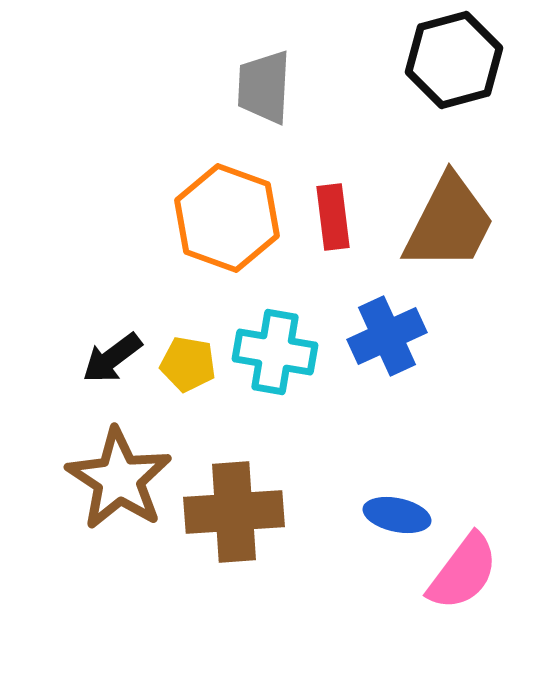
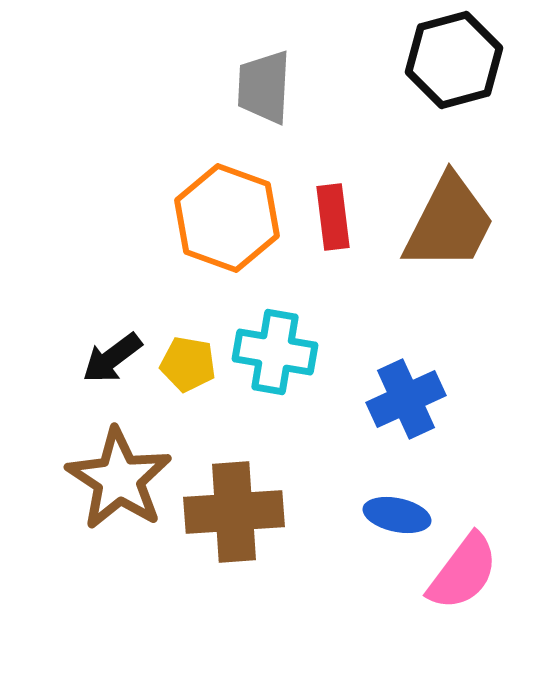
blue cross: moved 19 px right, 63 px down
